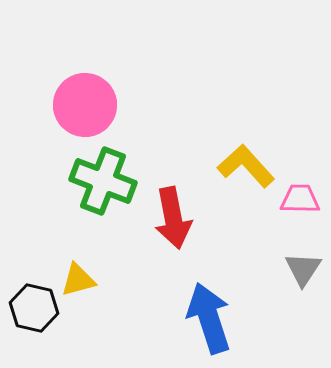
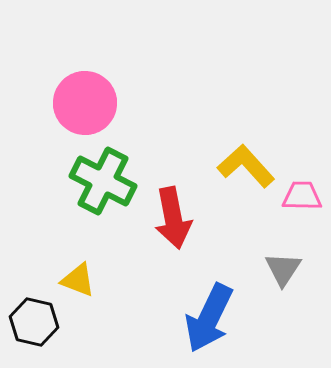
pink circle: moved 2 px up
green cross: rotated 6 degrees clockwise
pink trapezoid: moved 2 px right, 3 px up
gray triangle: moved 20 px left
yellow triangle: rotated 36 degrees clockwise
black hexagon: moved 14 px down
blue arrow: rotated 136 degrees counterclockwise
